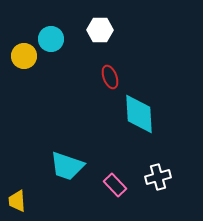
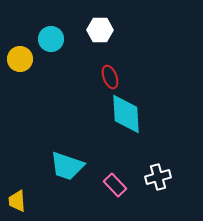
yellow circle: moved 4 px left, 3 px down
cyan diamond: moved 13 px left
